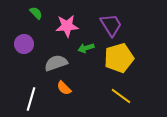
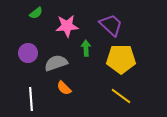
green semicircle: rotated 96 degrees clockwise
purple trapezoid: rotated 15 degrees counterclockwise
purple circle: moved 4 px right, 9 px down
green arrow: rotated 105 degrees clockwise
yellow pentagon: moved 2 px right, 1 px down; rotated 16 degrees clockwise
white line: rotated 20 degrees counterclockwise
